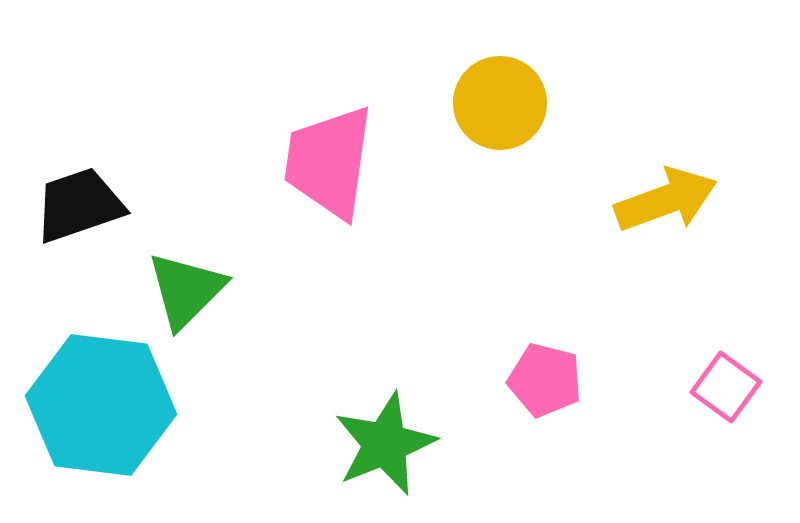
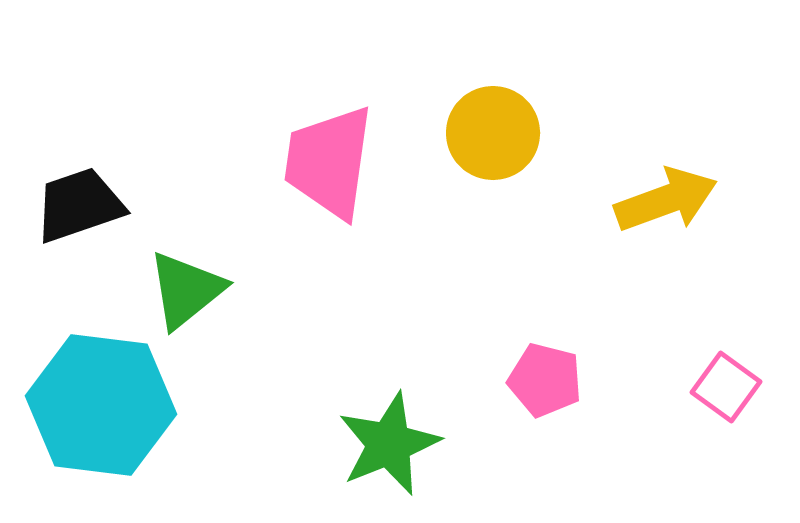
yellow circle: moved 7 px left, 30 px down
green triangle: rotated 6 degrees clockwise
green star: moved 4 px right
